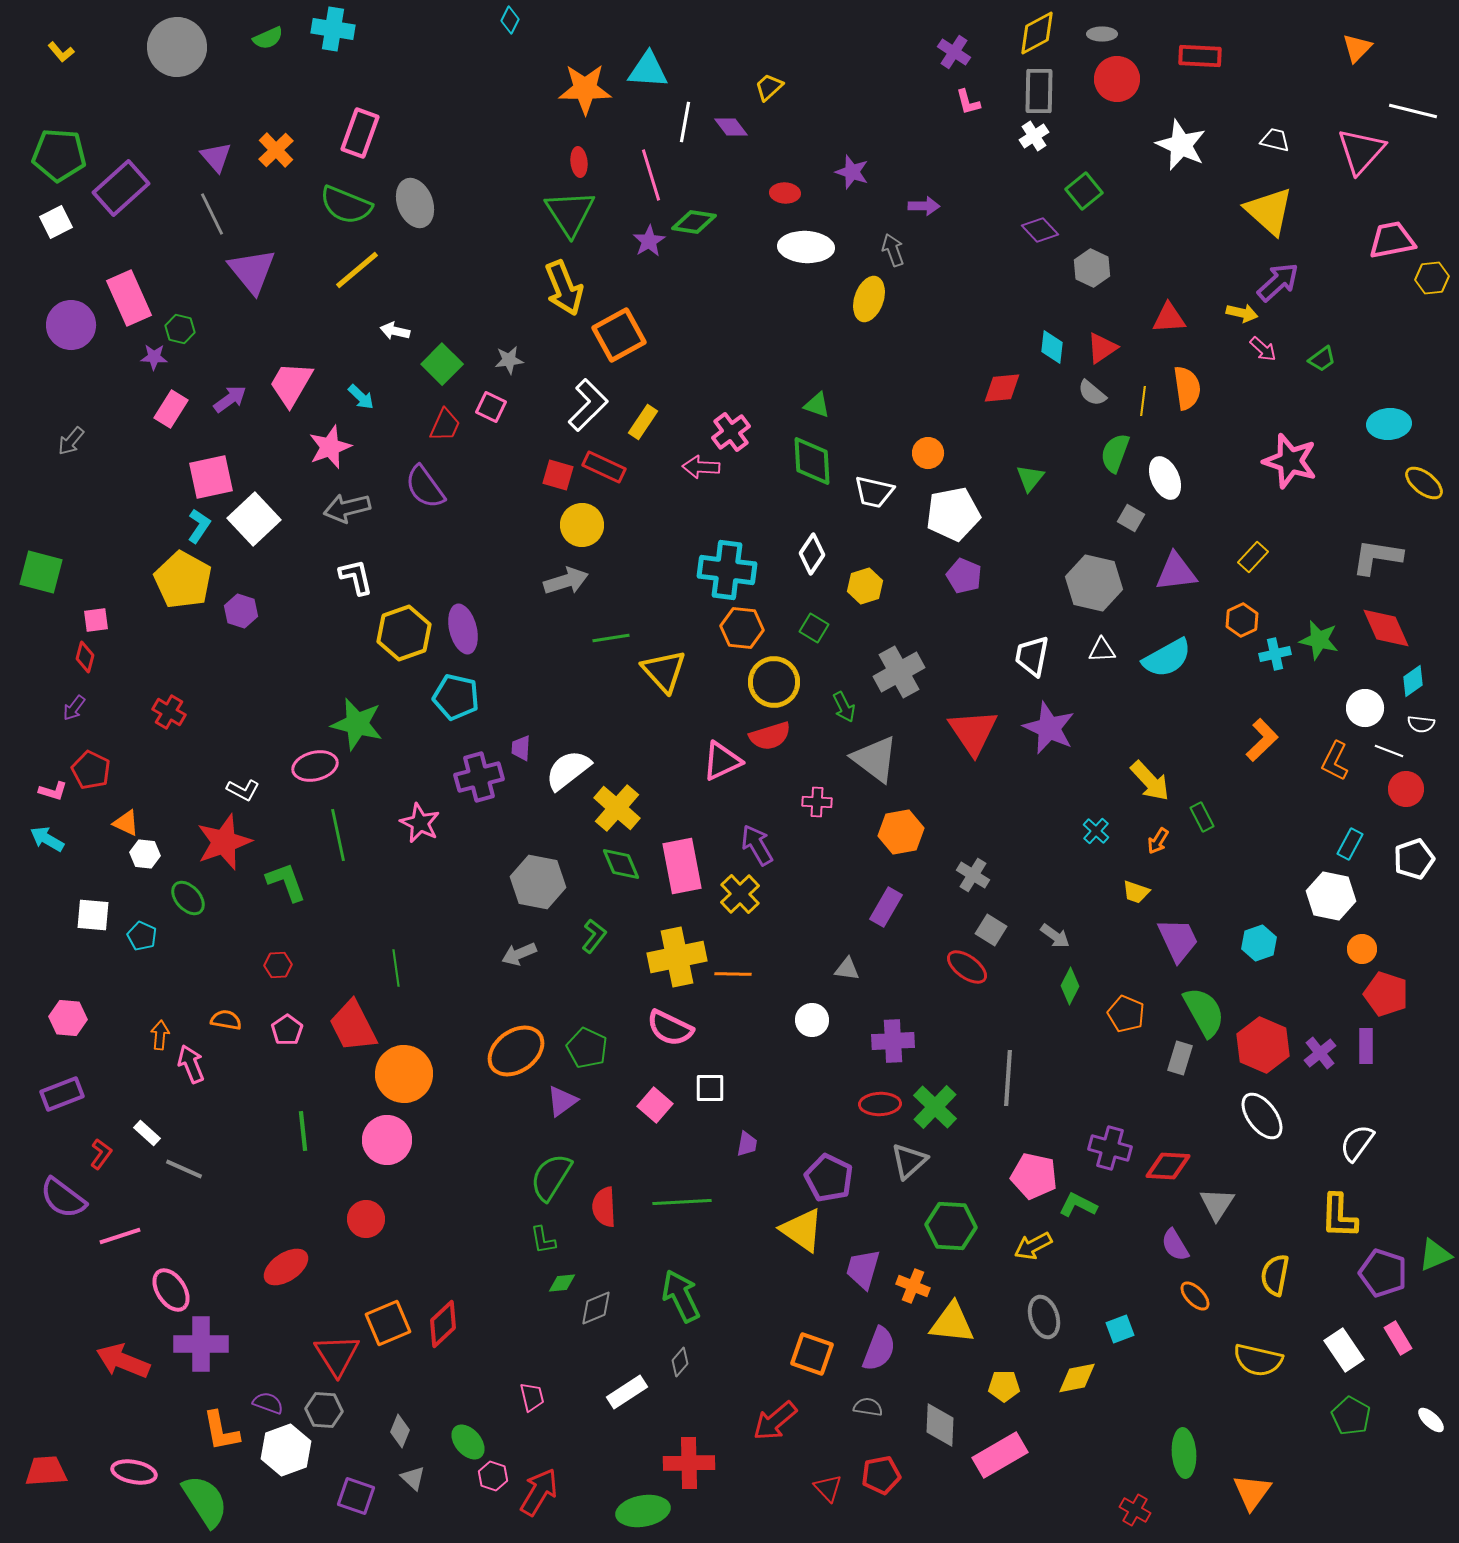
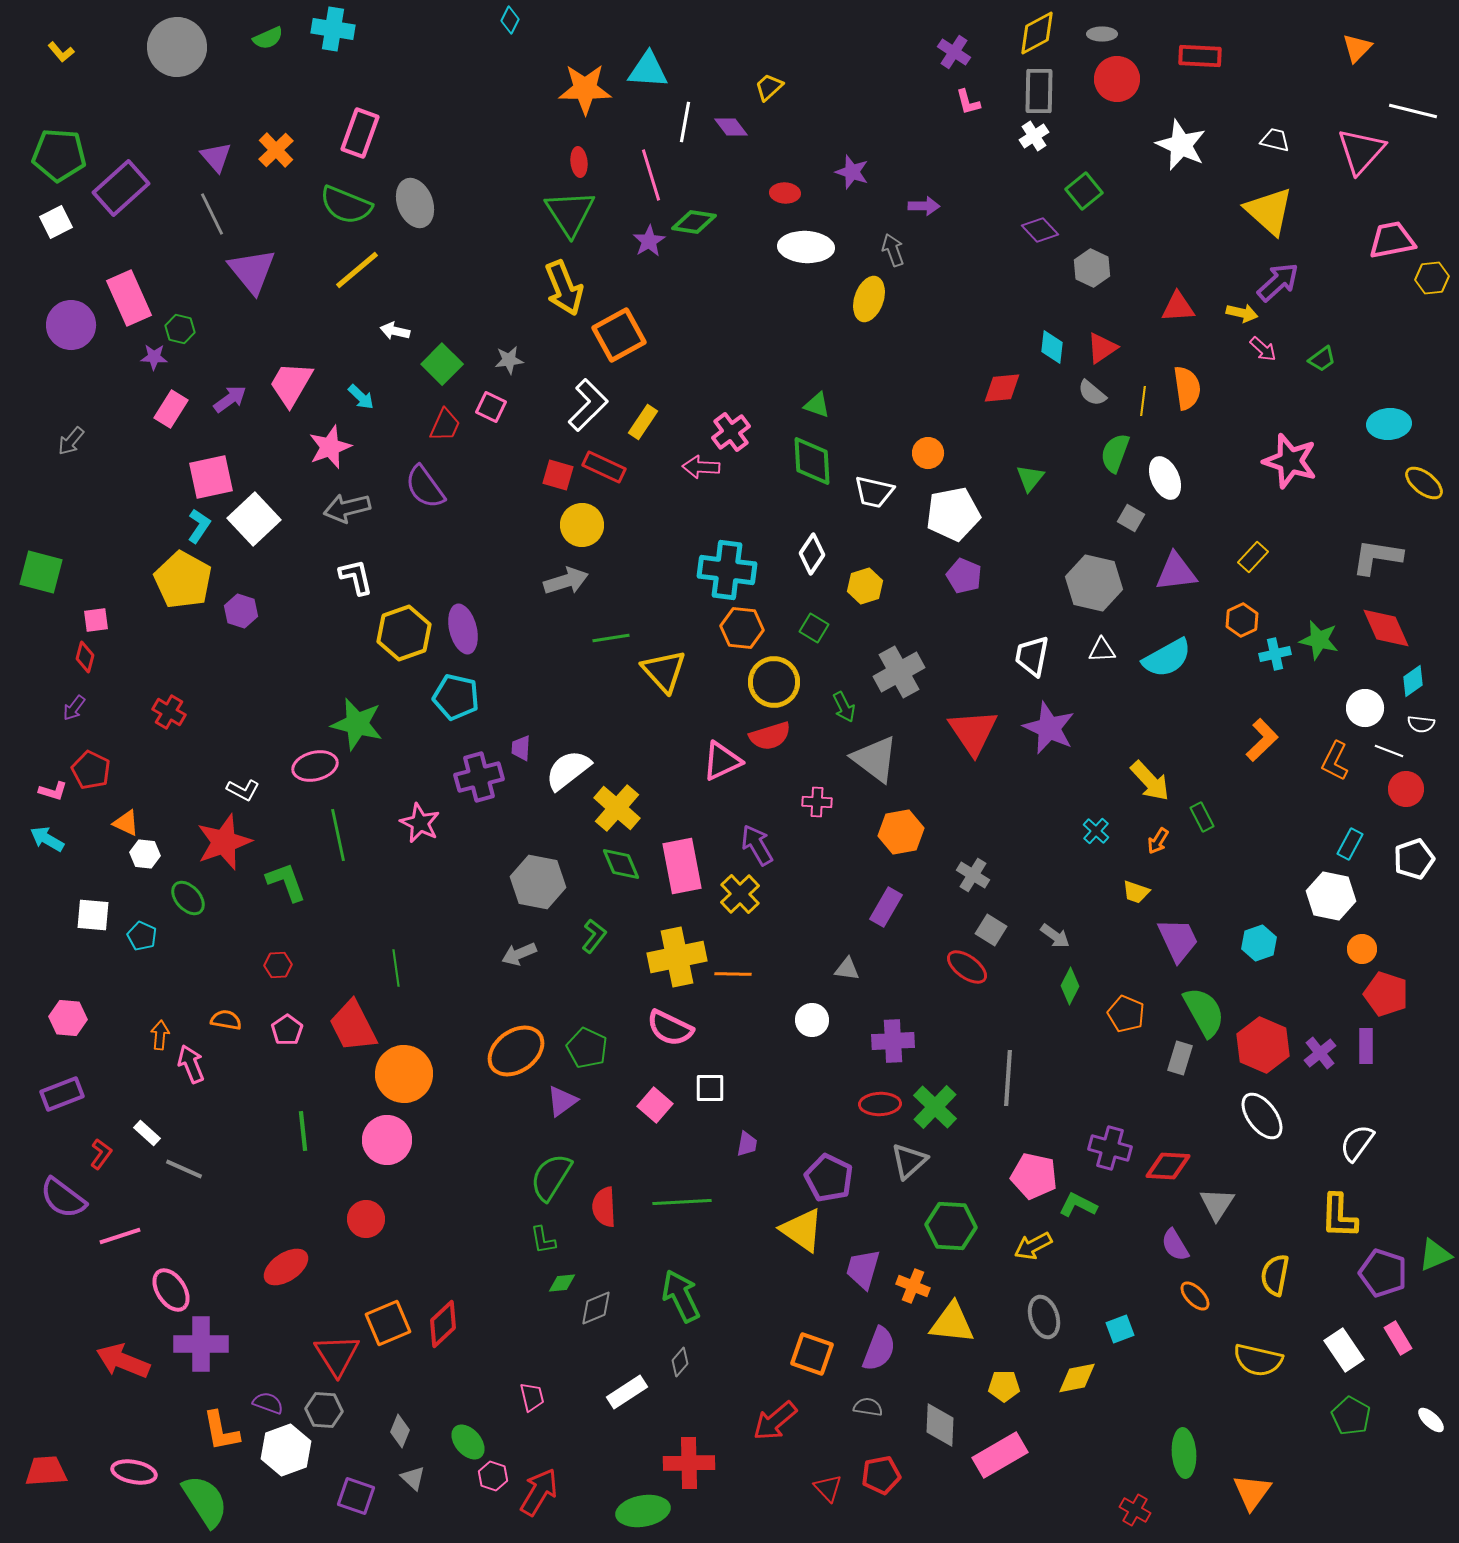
red triangle at (1169, 318): moved 9 px right, 11 px up
